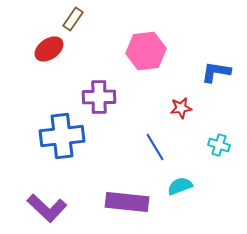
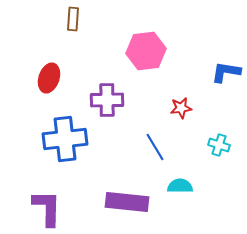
brown rectangle: rotated 30 degrees counterclockwise
red ellipse: moved 29 px down; rotated 36 degrees counterclockwise
blue L-shape: moved 10 px right
purple cross: moved 8 px right, 3 px down
blue cross: moved 3 px right, 3 px down
cyan semicircle: rotated 20 degrees clockwise
purple L-shape: rotated 132 degrees counterclockwise
